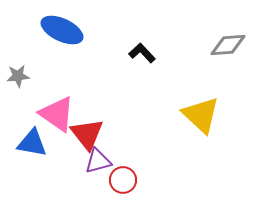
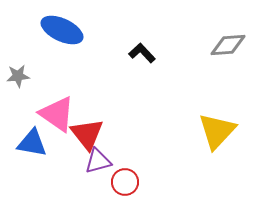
yellow triangle: moved 16 px right, 16 px down; rotated 30 degrees clockwise
red circle: moved 2 px right, 2 px down
